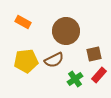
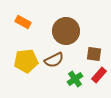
brown square: rotated 21 degrees clockwise
